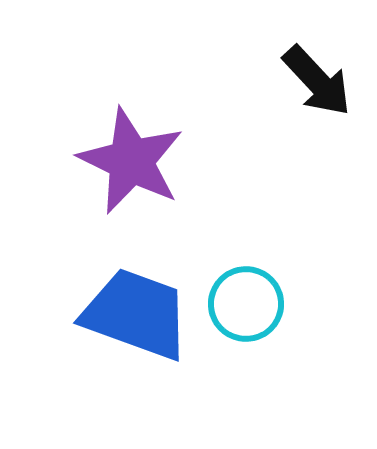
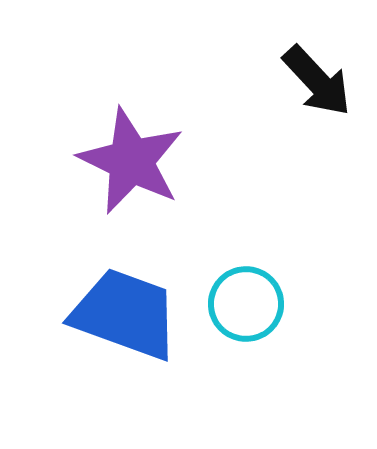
blue trapezoid: moved 11 px left
